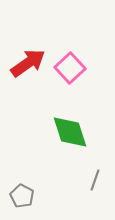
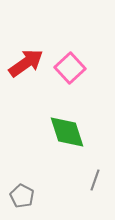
red arrow: moved 2 px left
green diamond: moved 3 px left
